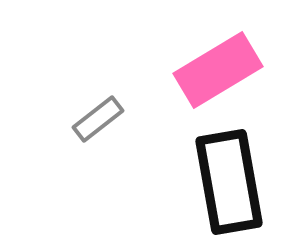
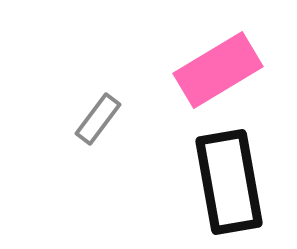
gray rectangle: rotated 15 degrees counterclockwise
